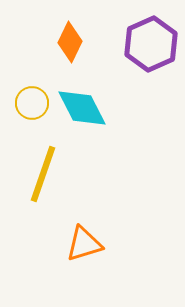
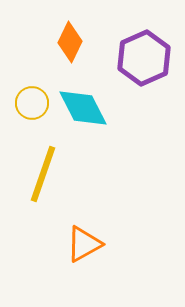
purple hexagon: moved 7 px left, 14 px down
cyan diamond: moved 1 px right
orange triangle: rotated 12 degrees counterclockwise
